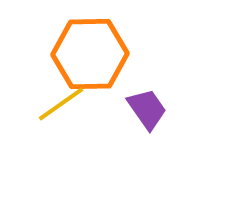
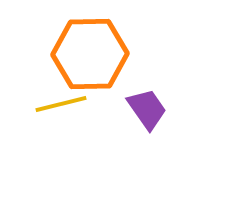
yellow line: rotated 21 degrees clockwise
